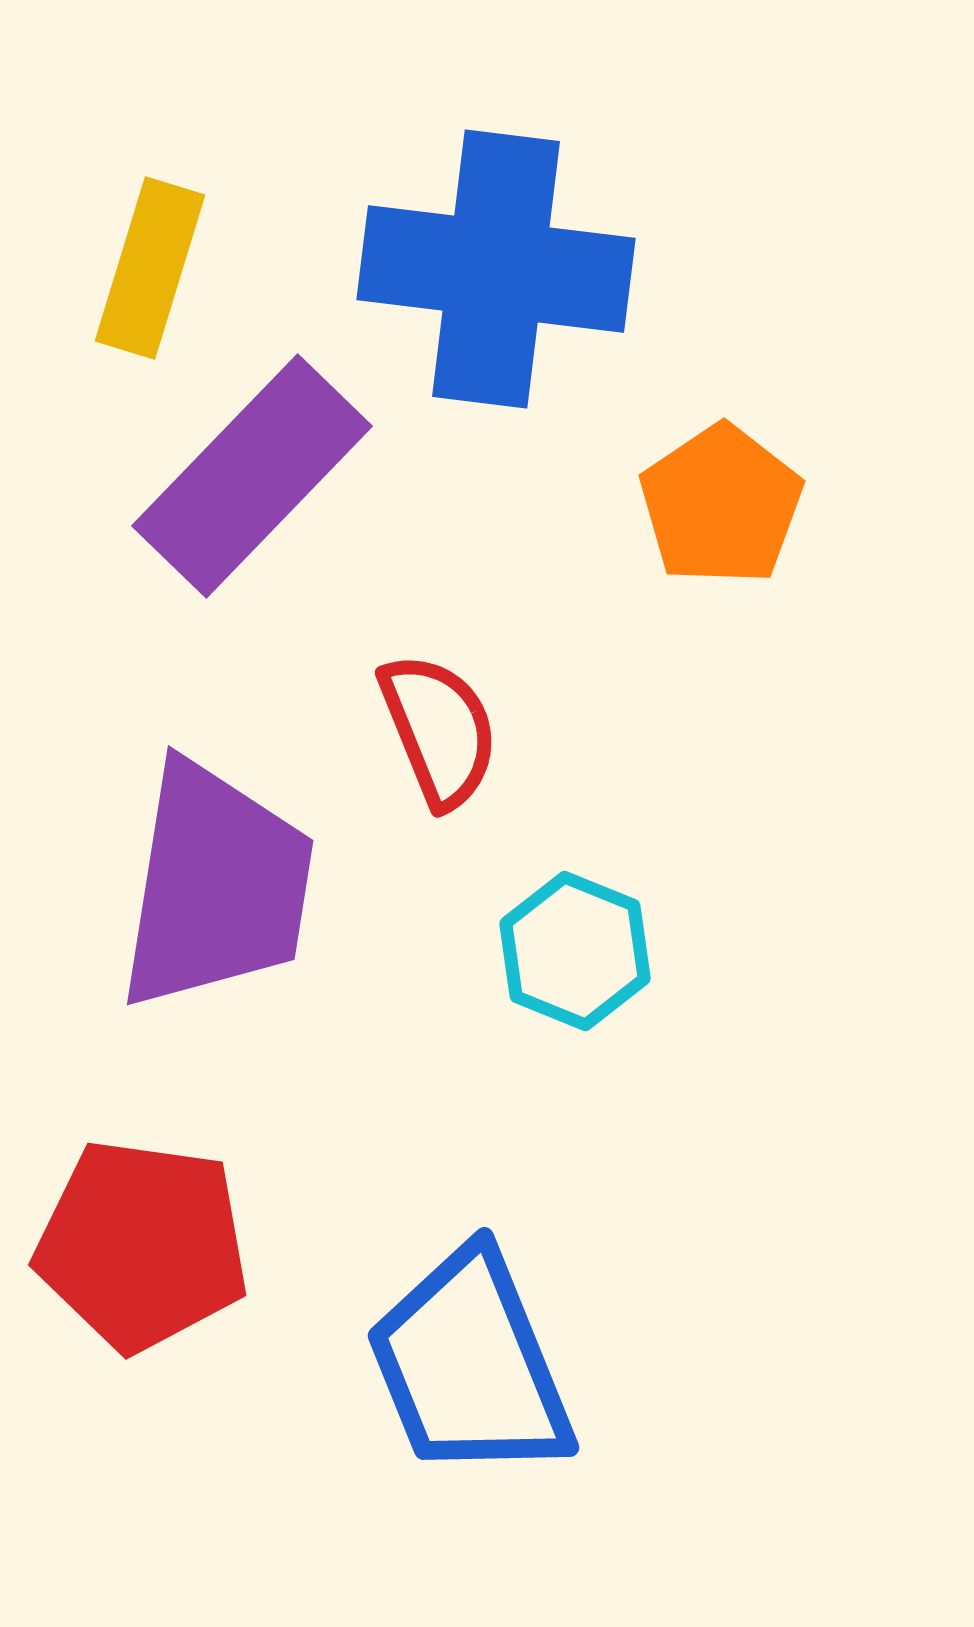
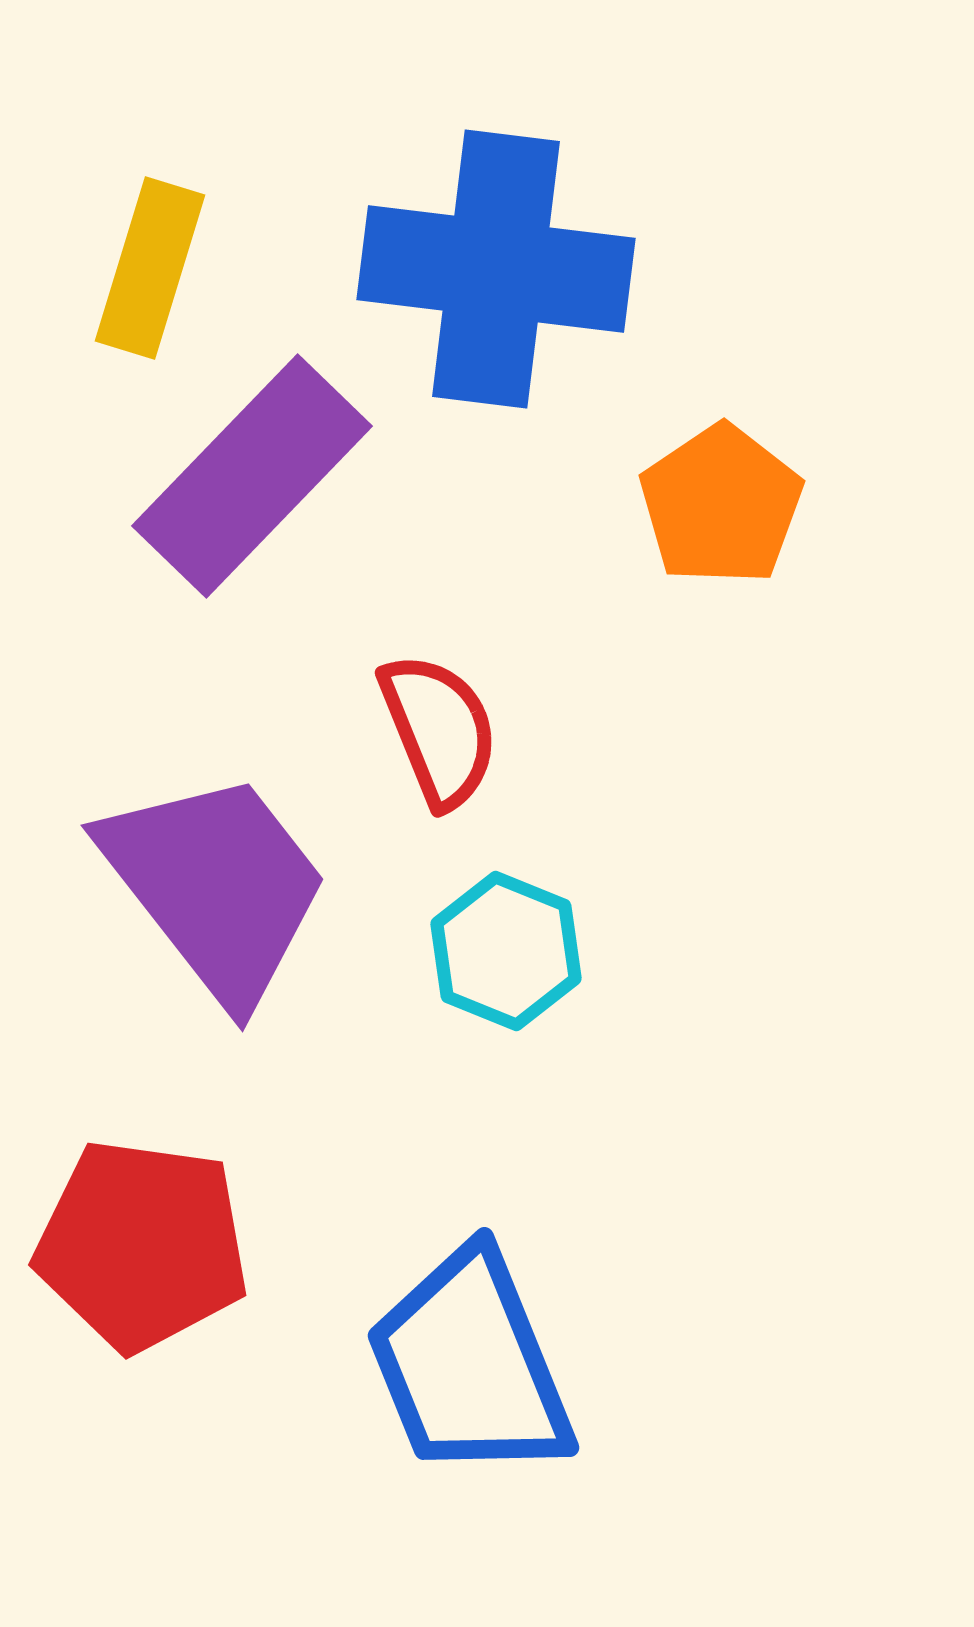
purple trapezoid: rotated 47 degrees counterclockwise
cyan hexagon: moved 69 px left
